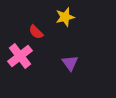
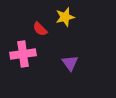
red semicircle: moved 4 px right, 3 px up
pink cross: moved 3 px right, 2 px up; rotated 30 degrees clockwise
